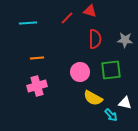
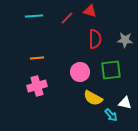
cyan line: moved 6 px right, 7 px up
